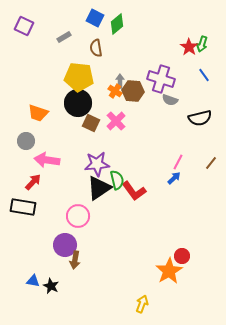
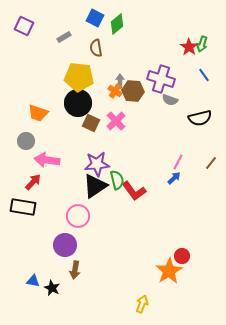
black triangle: moved 4 px left, 2 px up
brown arrow: moved 10 px down
black star: moved 1 px right, 2 px down
